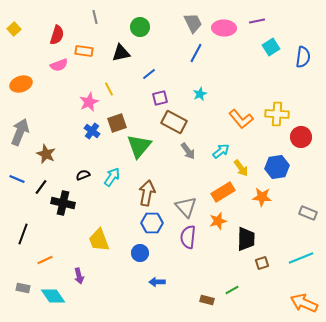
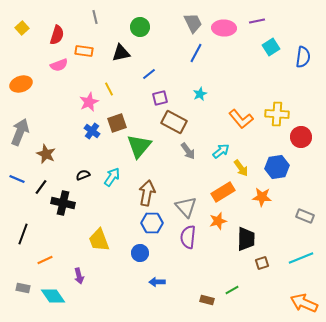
yellow square at (14, 29): moved 8 px right, 1 px up
gray rectangle at (308, 213): moved 3 px left, 3 px down
